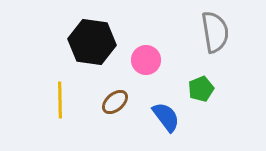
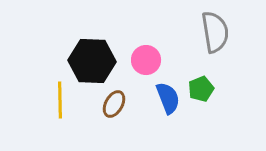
black hexagon: moved 19 px down; rotated 6 degrees counterclockwise
brown ellipse: moved 1 px left, 2 px down; rotated 20 degrees counterclockwise
blue semicircle: moved 2 px right, 19 px up; rotated 16 degrees clockwise
